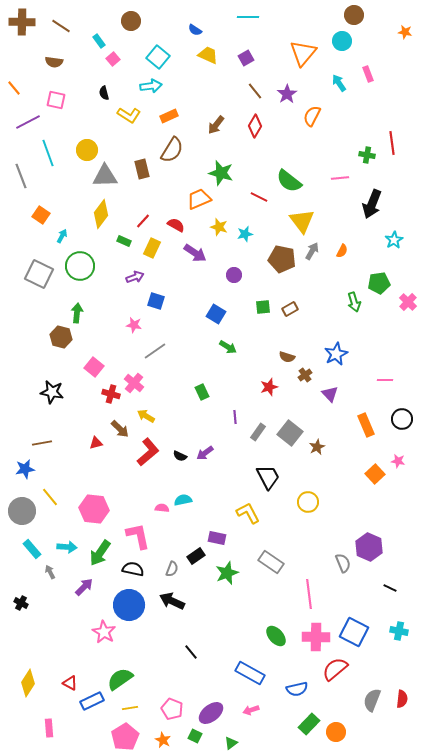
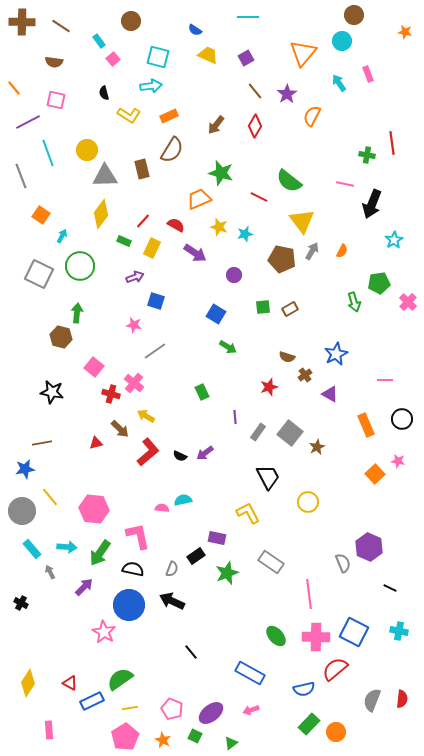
cyan square at (158, 57): rotated 25 degrees counterclockwise
pink line at (340, 178): moved 5 px right, 6 px down; rotated 18 degrees clockwise
purple triangle at (330, 394): rotated 18 degrees counterclockwise
blue semicircle at (297, 689): moved 7 px right
pink rectangle at (49, 728): moved 2 px down
